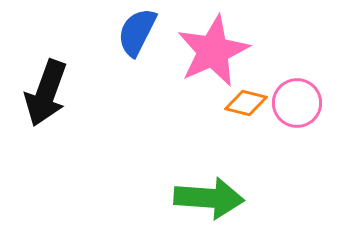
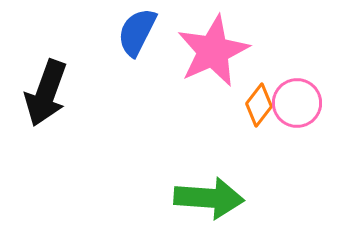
orange diamond: moved 13 px right, 2 px down; rotated 66 degrees counterclockwise
